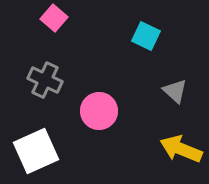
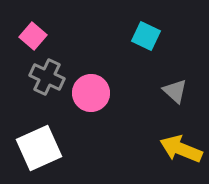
pink square: moved 21 px left, 18 px down
gray cross: moved 2 px right, 3 px up
pink circle: moved 8 px left, 18 px up
white square: moved 3 px right, 3 px up
